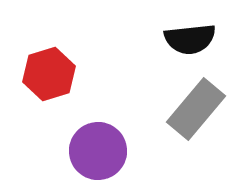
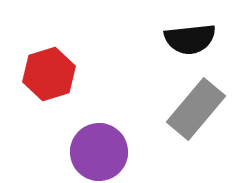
purple circle: moved 1 px right, 1 px down
